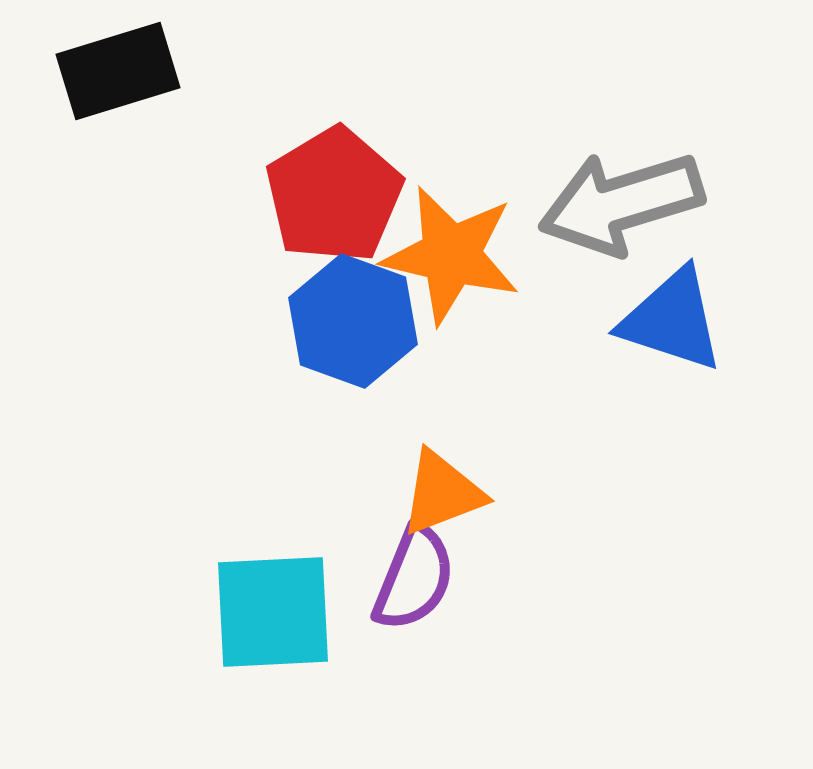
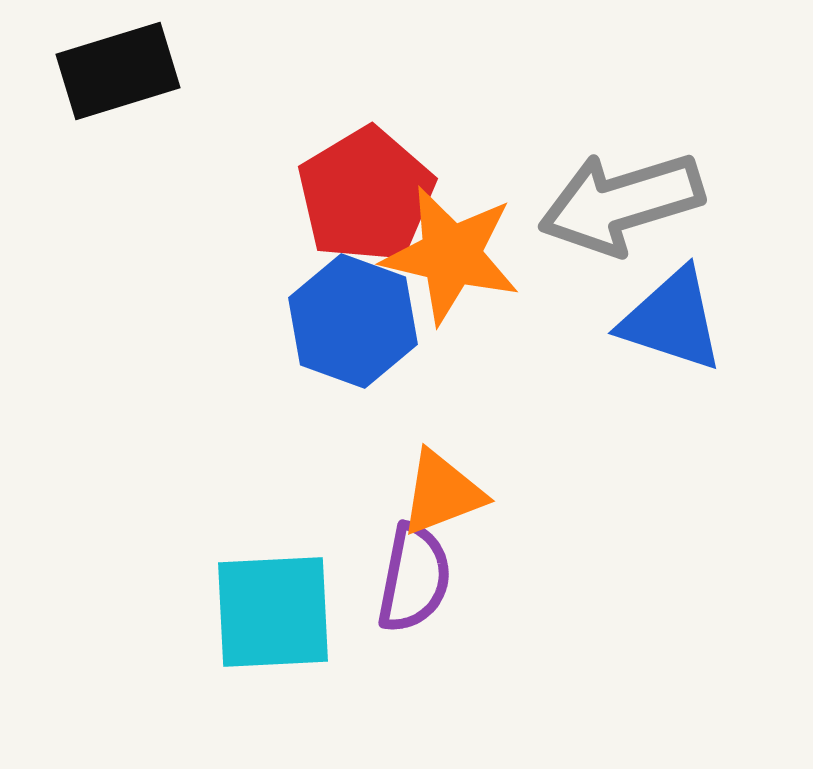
red pentagon: moved 32 px right
purple semicircle: rotated 11 degrees counterclockwise
